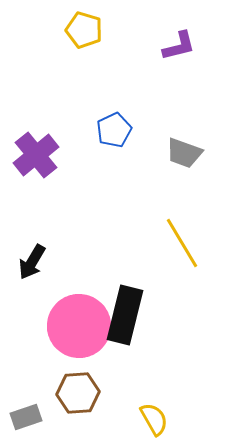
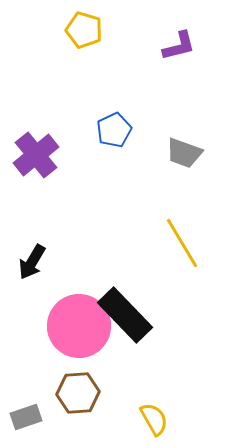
black rectangle: rotated 58 degrees counterclockwise
